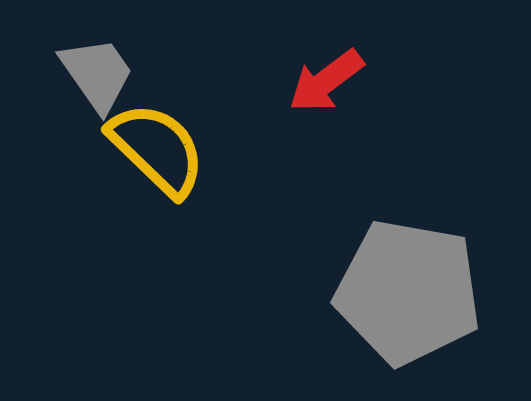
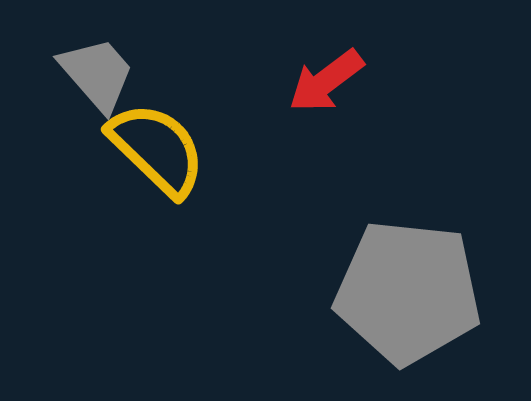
gray trapezoid: rotated 6 degrees counterclockwise
gray pentagon: rotated 4 degrees counterclockwise
